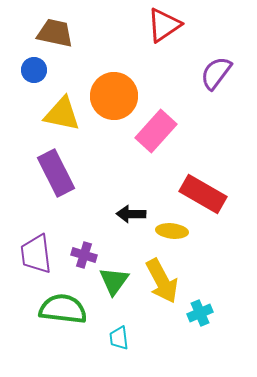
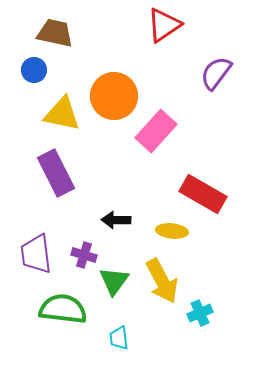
black arrow: moved 15 px left, 6 px down
